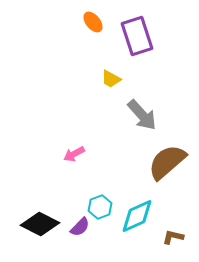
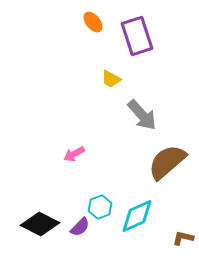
brown L-shape: moved 10 px right, 1 px down
